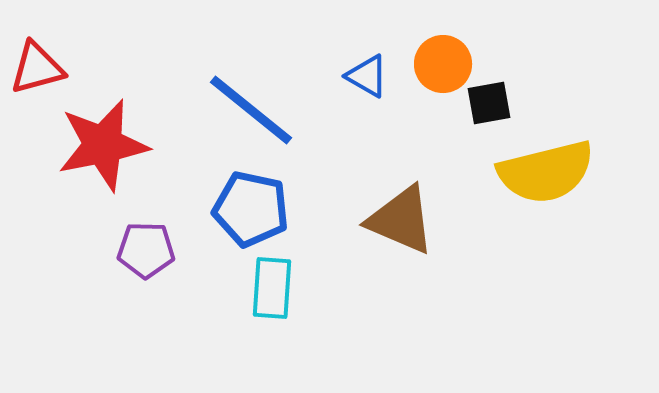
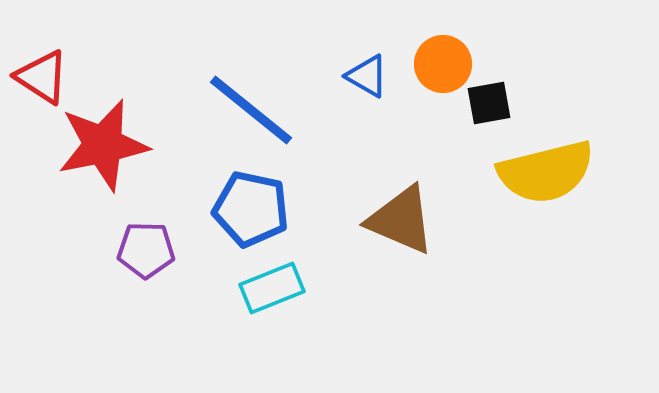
red triangle: moved 5 px right, 9 px down; rotated 48 degrees clockwise
cyan rectangle: rotated 64 degrees clockwise
